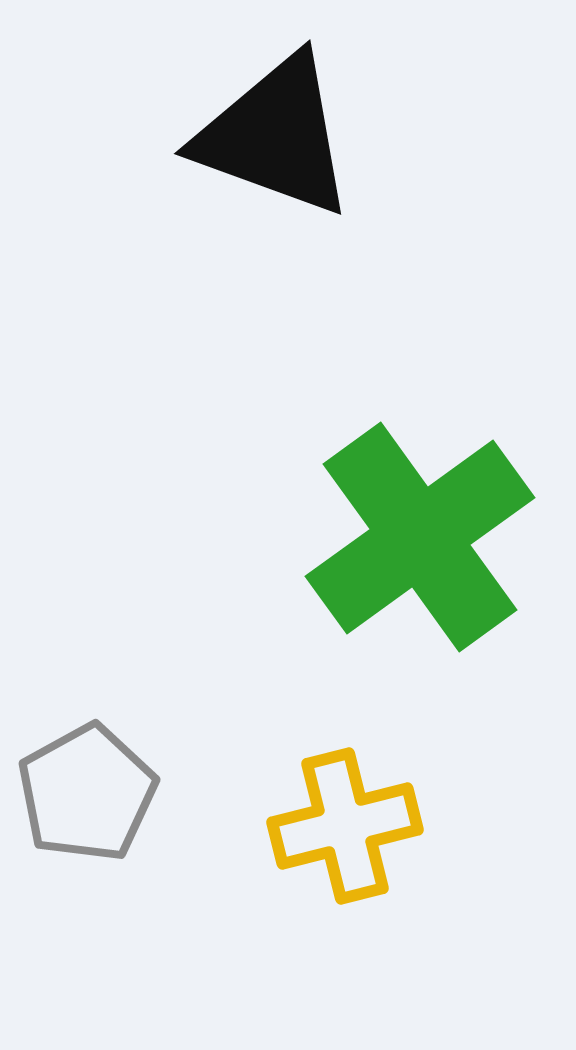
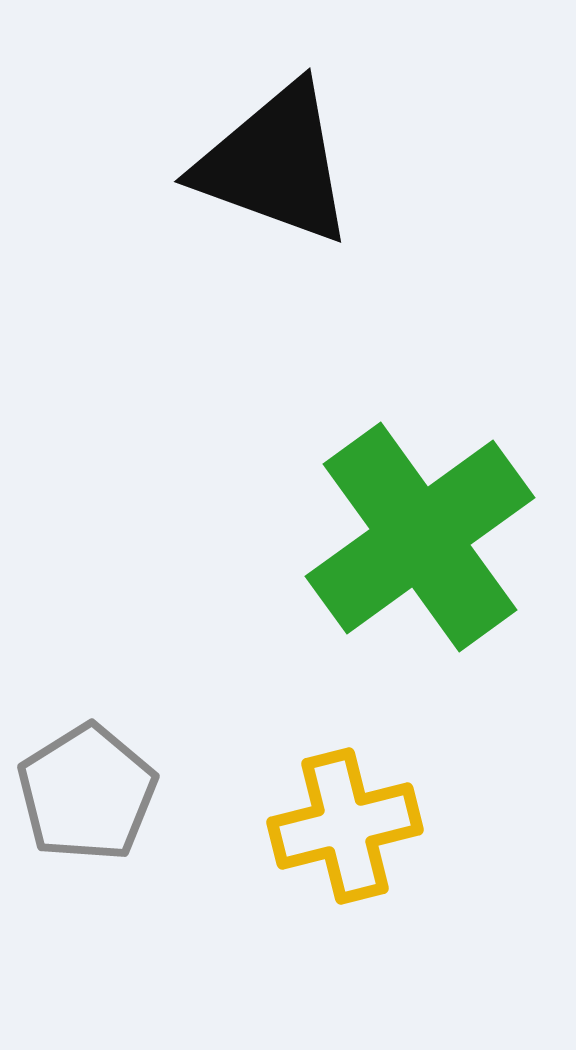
black triangle: moved 28 px down
gray pentagon: rotated 3 degrees counterclockwise
